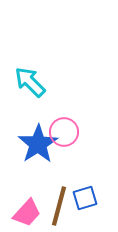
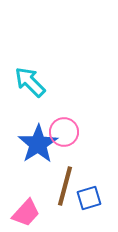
blue square: moved 4 px right
brown line: moved 6 px right, 20 px up
pink trapezoid: moved 1 px left
